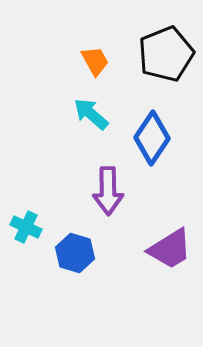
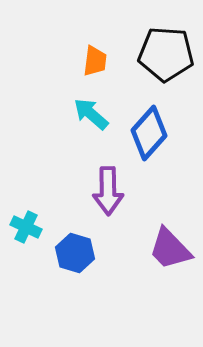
black pentagon: rotated 26 degrees clockwise
orange trapezoid: rotated 36 degrees clockwise
blue diamond: moved 3 px left, 5 px up; rotated 8 degrees clockwise
purple trapezoid: rotated 78 degrees clockwise
